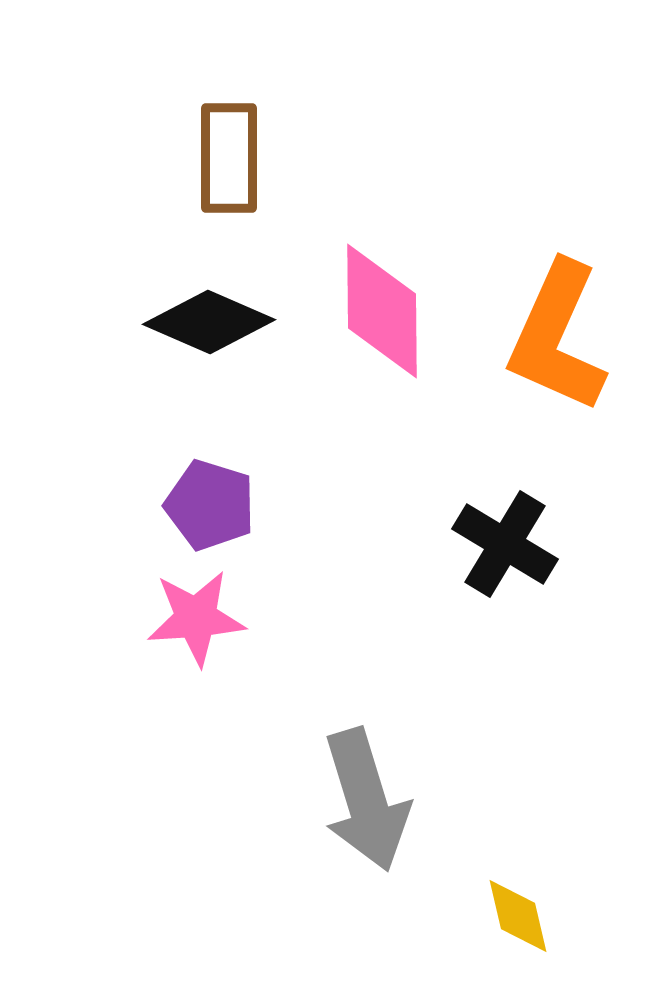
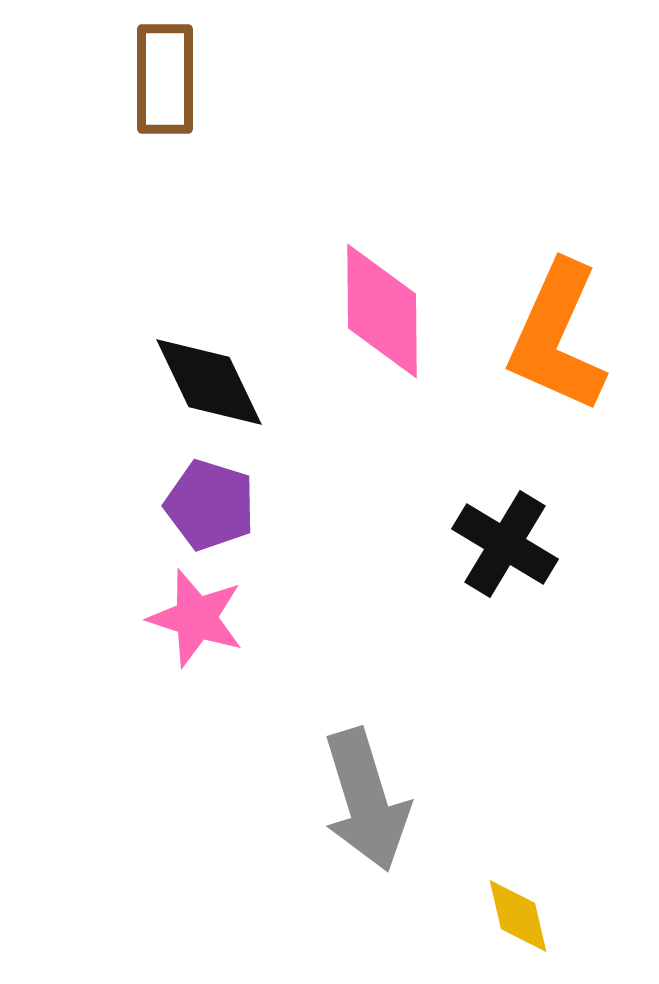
brown rectangle: moved 64 px left, 79 px up
black diamond: moved 60 px down; rotated 41 degrees clockwise
pink star: rotated 22 degrees clockwise
